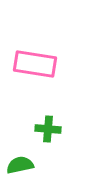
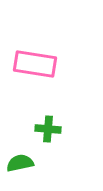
green semicircle: moved 2 px up
